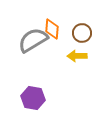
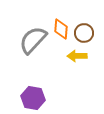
orange diamond: moved 9 px right
brown circle: moved 2 px right
gray semicircle: rotated 16 degrees counterclockwise
